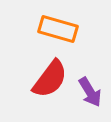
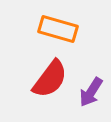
purple arrow: moved 1 px right; rotated 64 degrees clockwise
